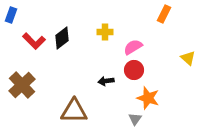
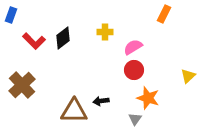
black diamond: moved 1 px right
yellow triangle: moved 18 px down; rotated 35 degrees clockwise
black arrow: moved 5 px left, 20 px down
